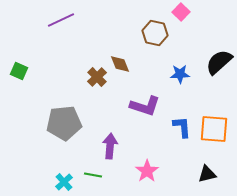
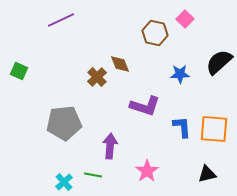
pink square: moved 4 px right, 7 px down
